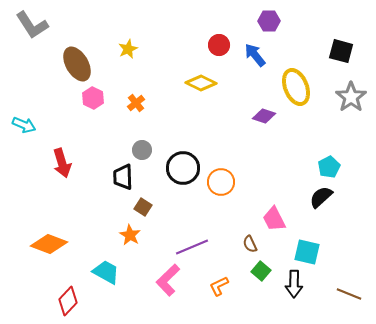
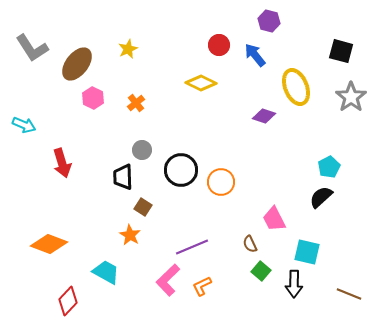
purple hexagon: rotated 15 degrees clockwise
gray L-shape: moved 23 px down
brown ellipse: rotated 68 degrees clockwise
black circle: moved 2 px left, 2 px down
orange L-shape: moved 17 px left
